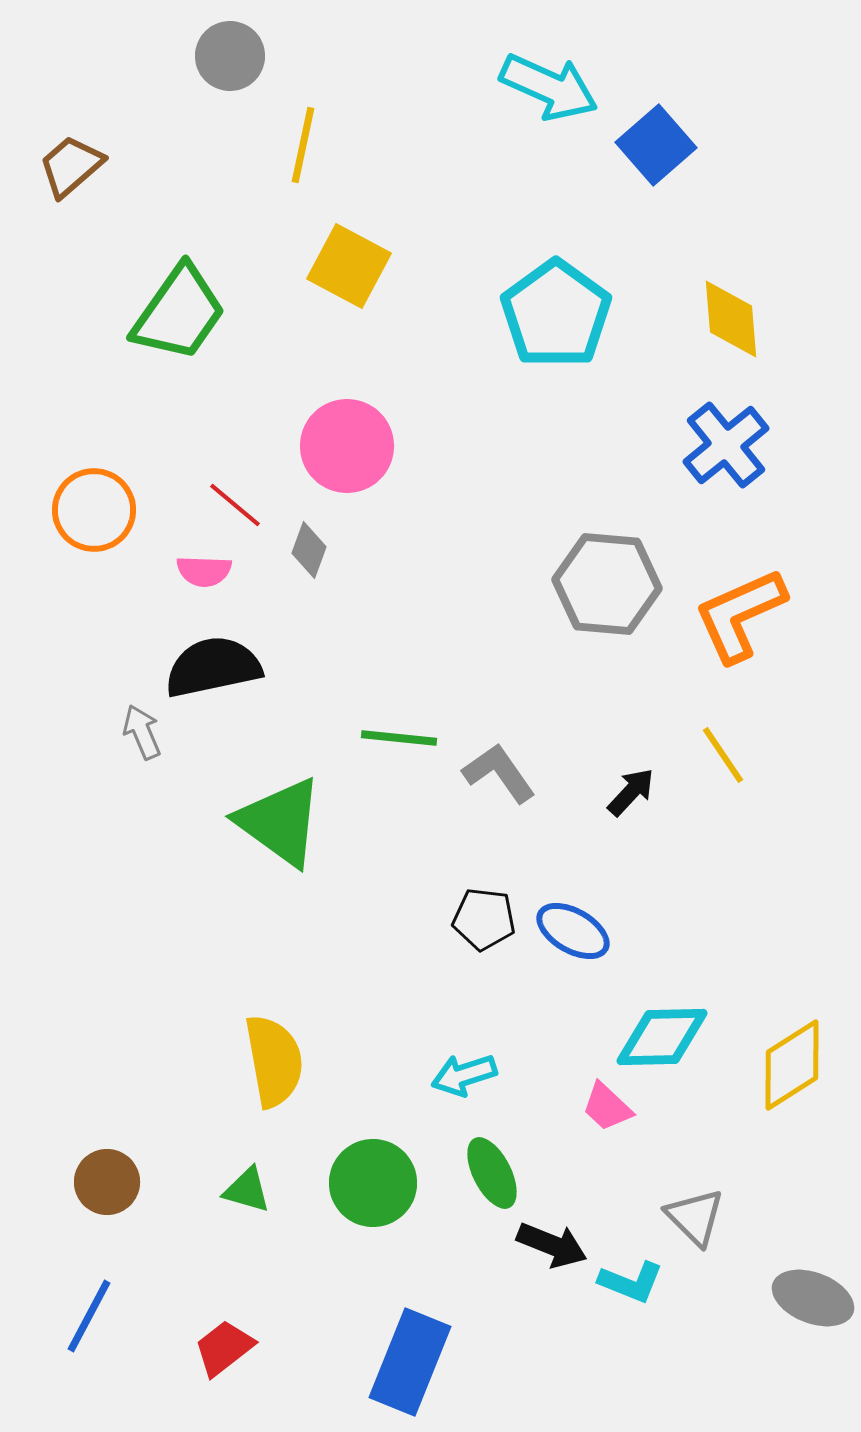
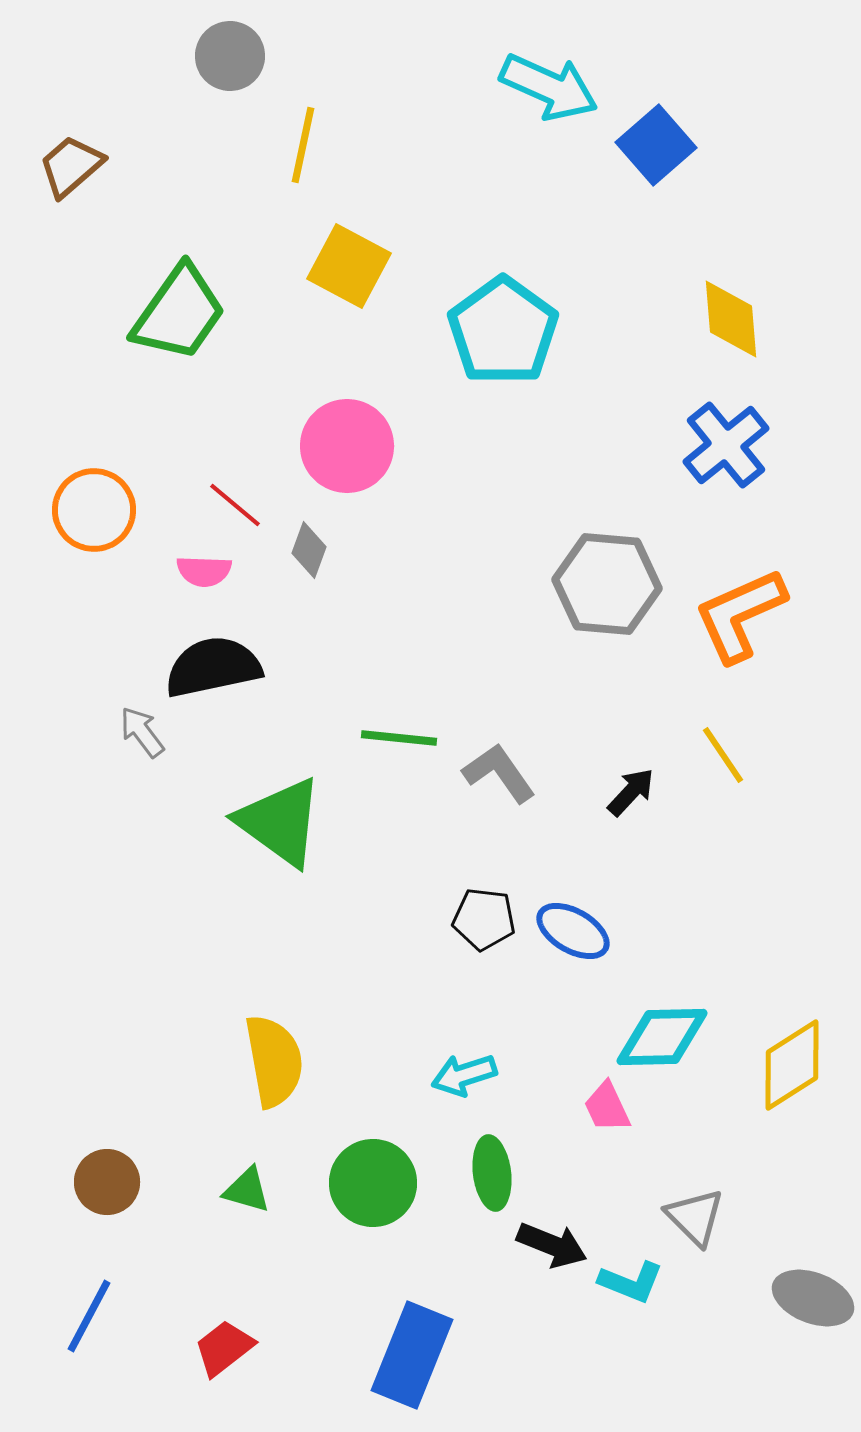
cyan pentagon at (556, 314): moved 53 px left, 17 px down
gray arrow at (142, 732): rotated 14 degrees counterclockwise
pink trapezoid at (607, 1107): rotated 22 degrees clockwise
green ellipse at (492, 1173): rotated 20 degrees clockwise
blue rectangle at (410, 1362): moved 2 px right, 7 px up
